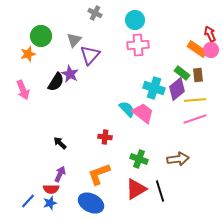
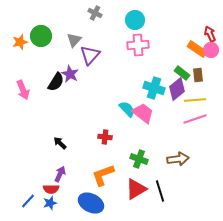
orange star: moved 8 px left, 12 px up
orange L-shape: moved 4 px right, 1 px down
